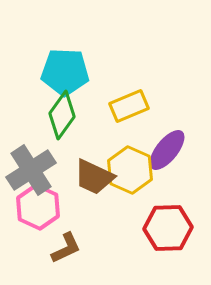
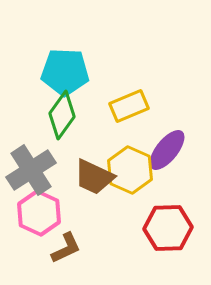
pink hexagon: moved 1 px right, 6 px down
